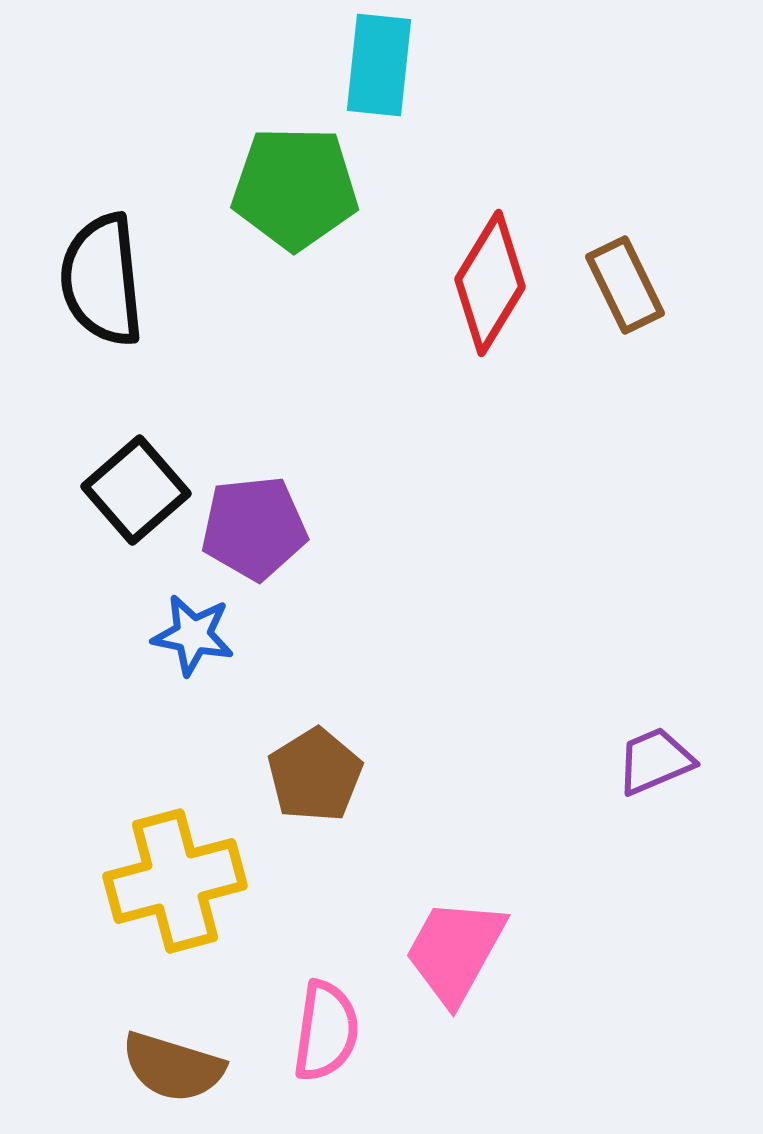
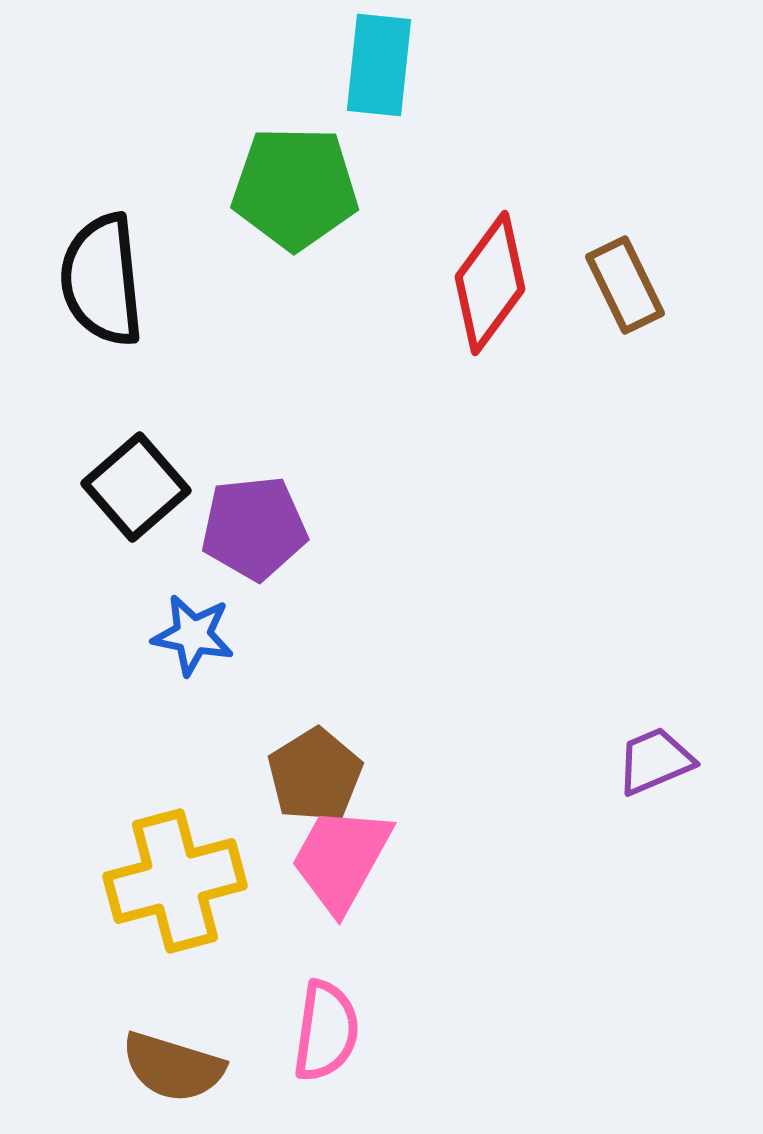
red diamond: rotated 5 degrees clockwise
black square: moved 3 px up
pink trapezoid: moved 114 px left, 92 px up
